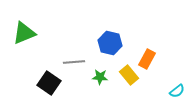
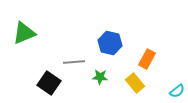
yellow rectangle: moved 6 px right, 8 px down
